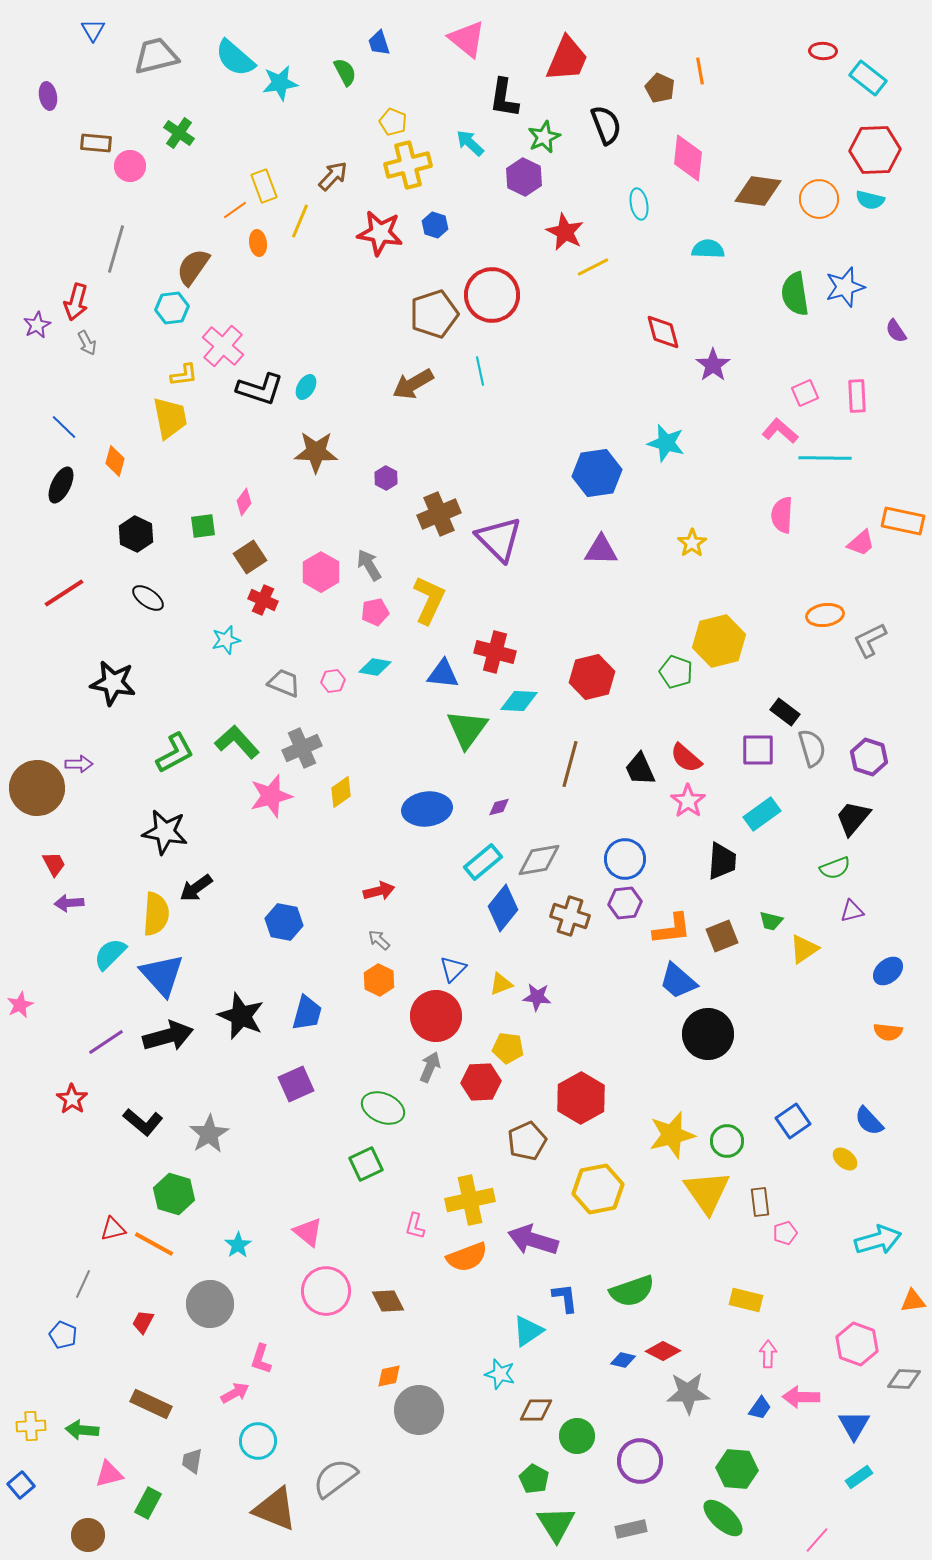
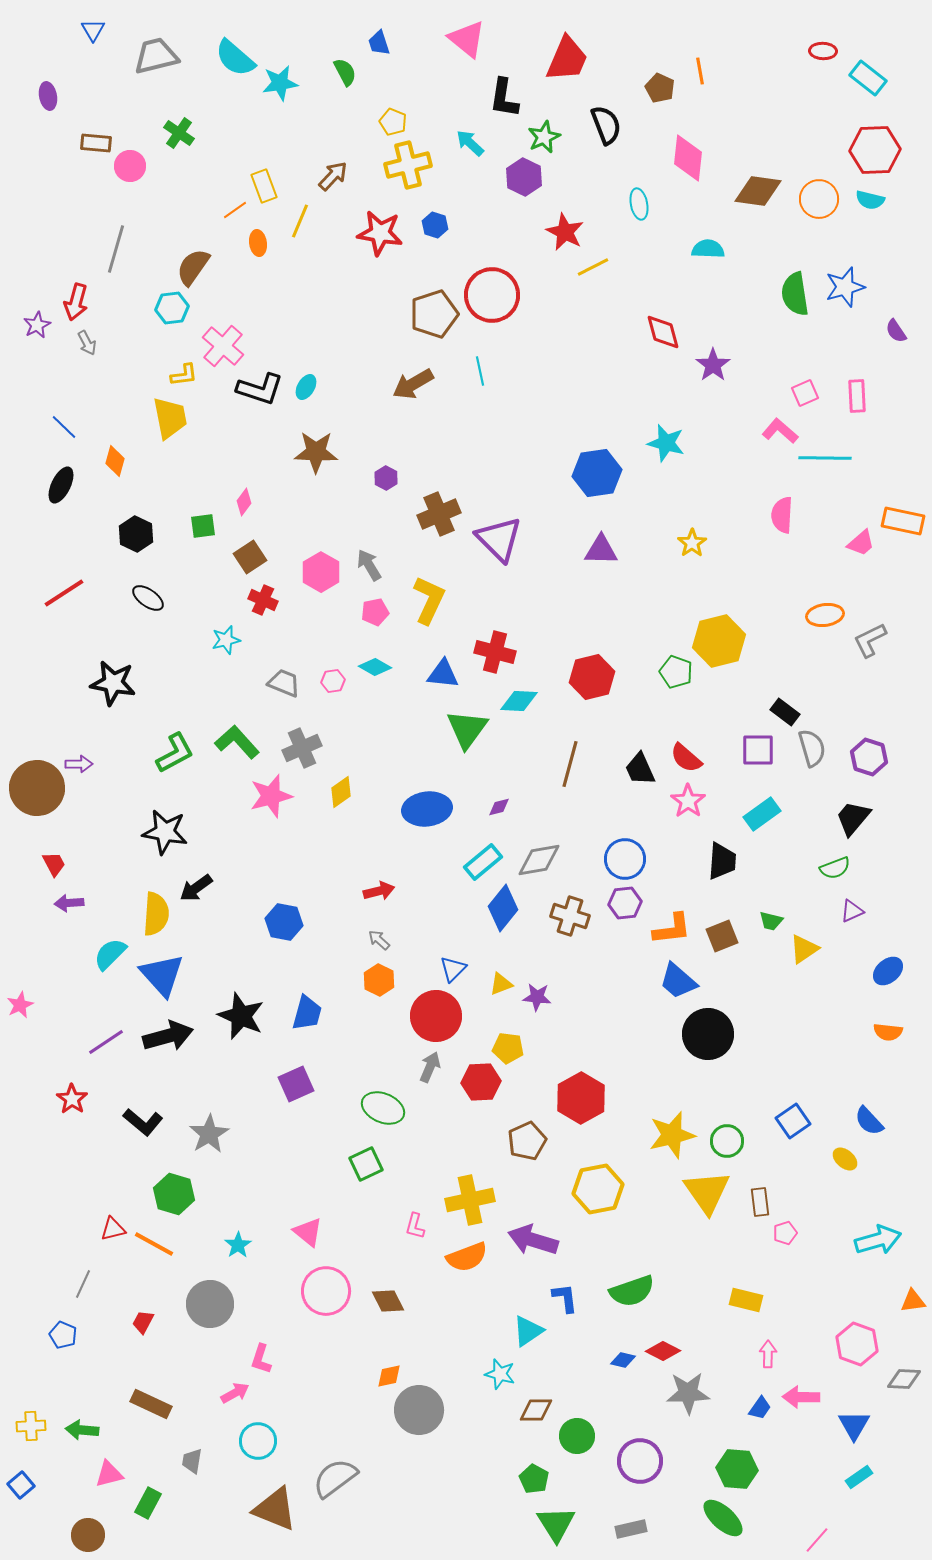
cyan diamond at (375, 667): rotated 20 degrees clockwise
purple triangle at (852, 911): rotated 10 degrees counterclockwise
